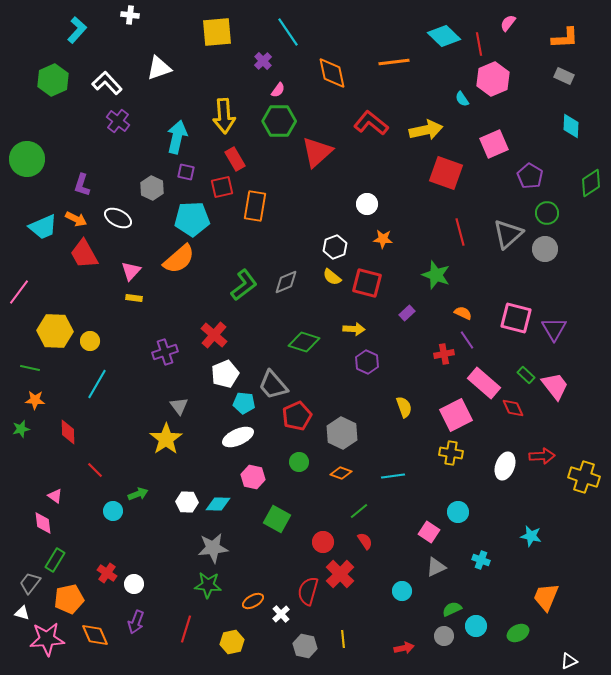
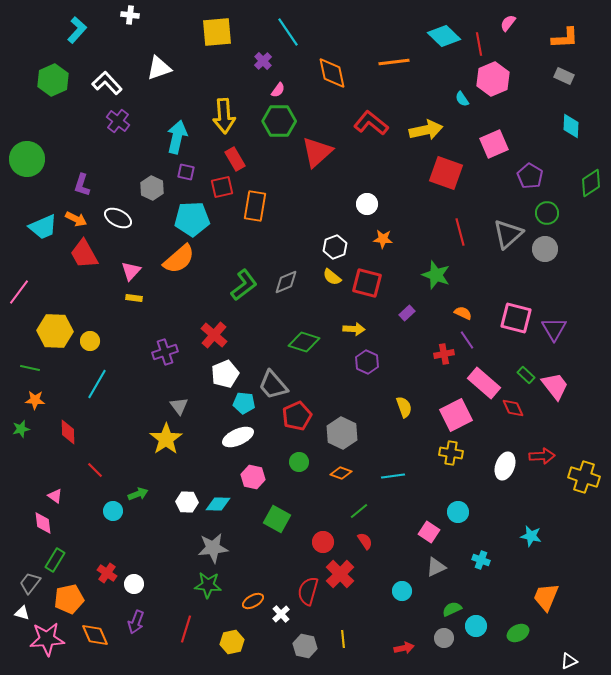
gray circle at (444, 636): moved 2 px down
